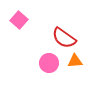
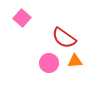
pink square: moved 3 px right, 2 px up
